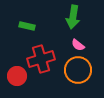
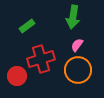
green rectangle: rotated 49 degrees counterclockwise
pink semicircle: moved 1 px left; rotated 88 degrees clockwise
